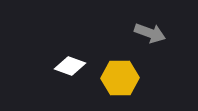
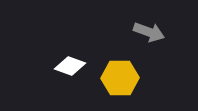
gray arrow: moved 1 px left, 1 px up
